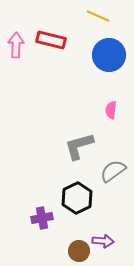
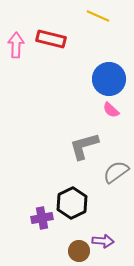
red rectangle: moved 1 px up
blue circle: moved 24 px down
pink semicircle: rotated 54 degrees counterclockwise
gray L-shape: moved 5 px right
gray semicircle: moved 3 px right, 1 px down
black hexagon: moved 5 px left, 5 px down
